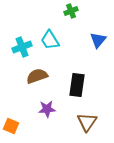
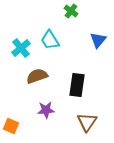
green cross: rotated 32 degrees counterclockwise
cyan cross: moved 1 px left, 1 px down; rotated 18 degrees counterclockwise
purple star: moved 1 px left, 1 px down
